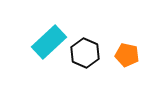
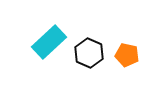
black hexagon: moved 4 px right
